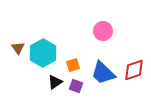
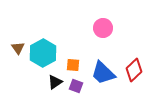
pink circle: moved 3 px up
orange square: rotated 24 degrees clockwise
red diamond: rotated 25 degrees counterclockwise
